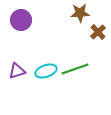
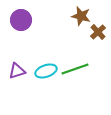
brown star: moved 1 px right, 3 px down; rotated 18 degrees clockwise
